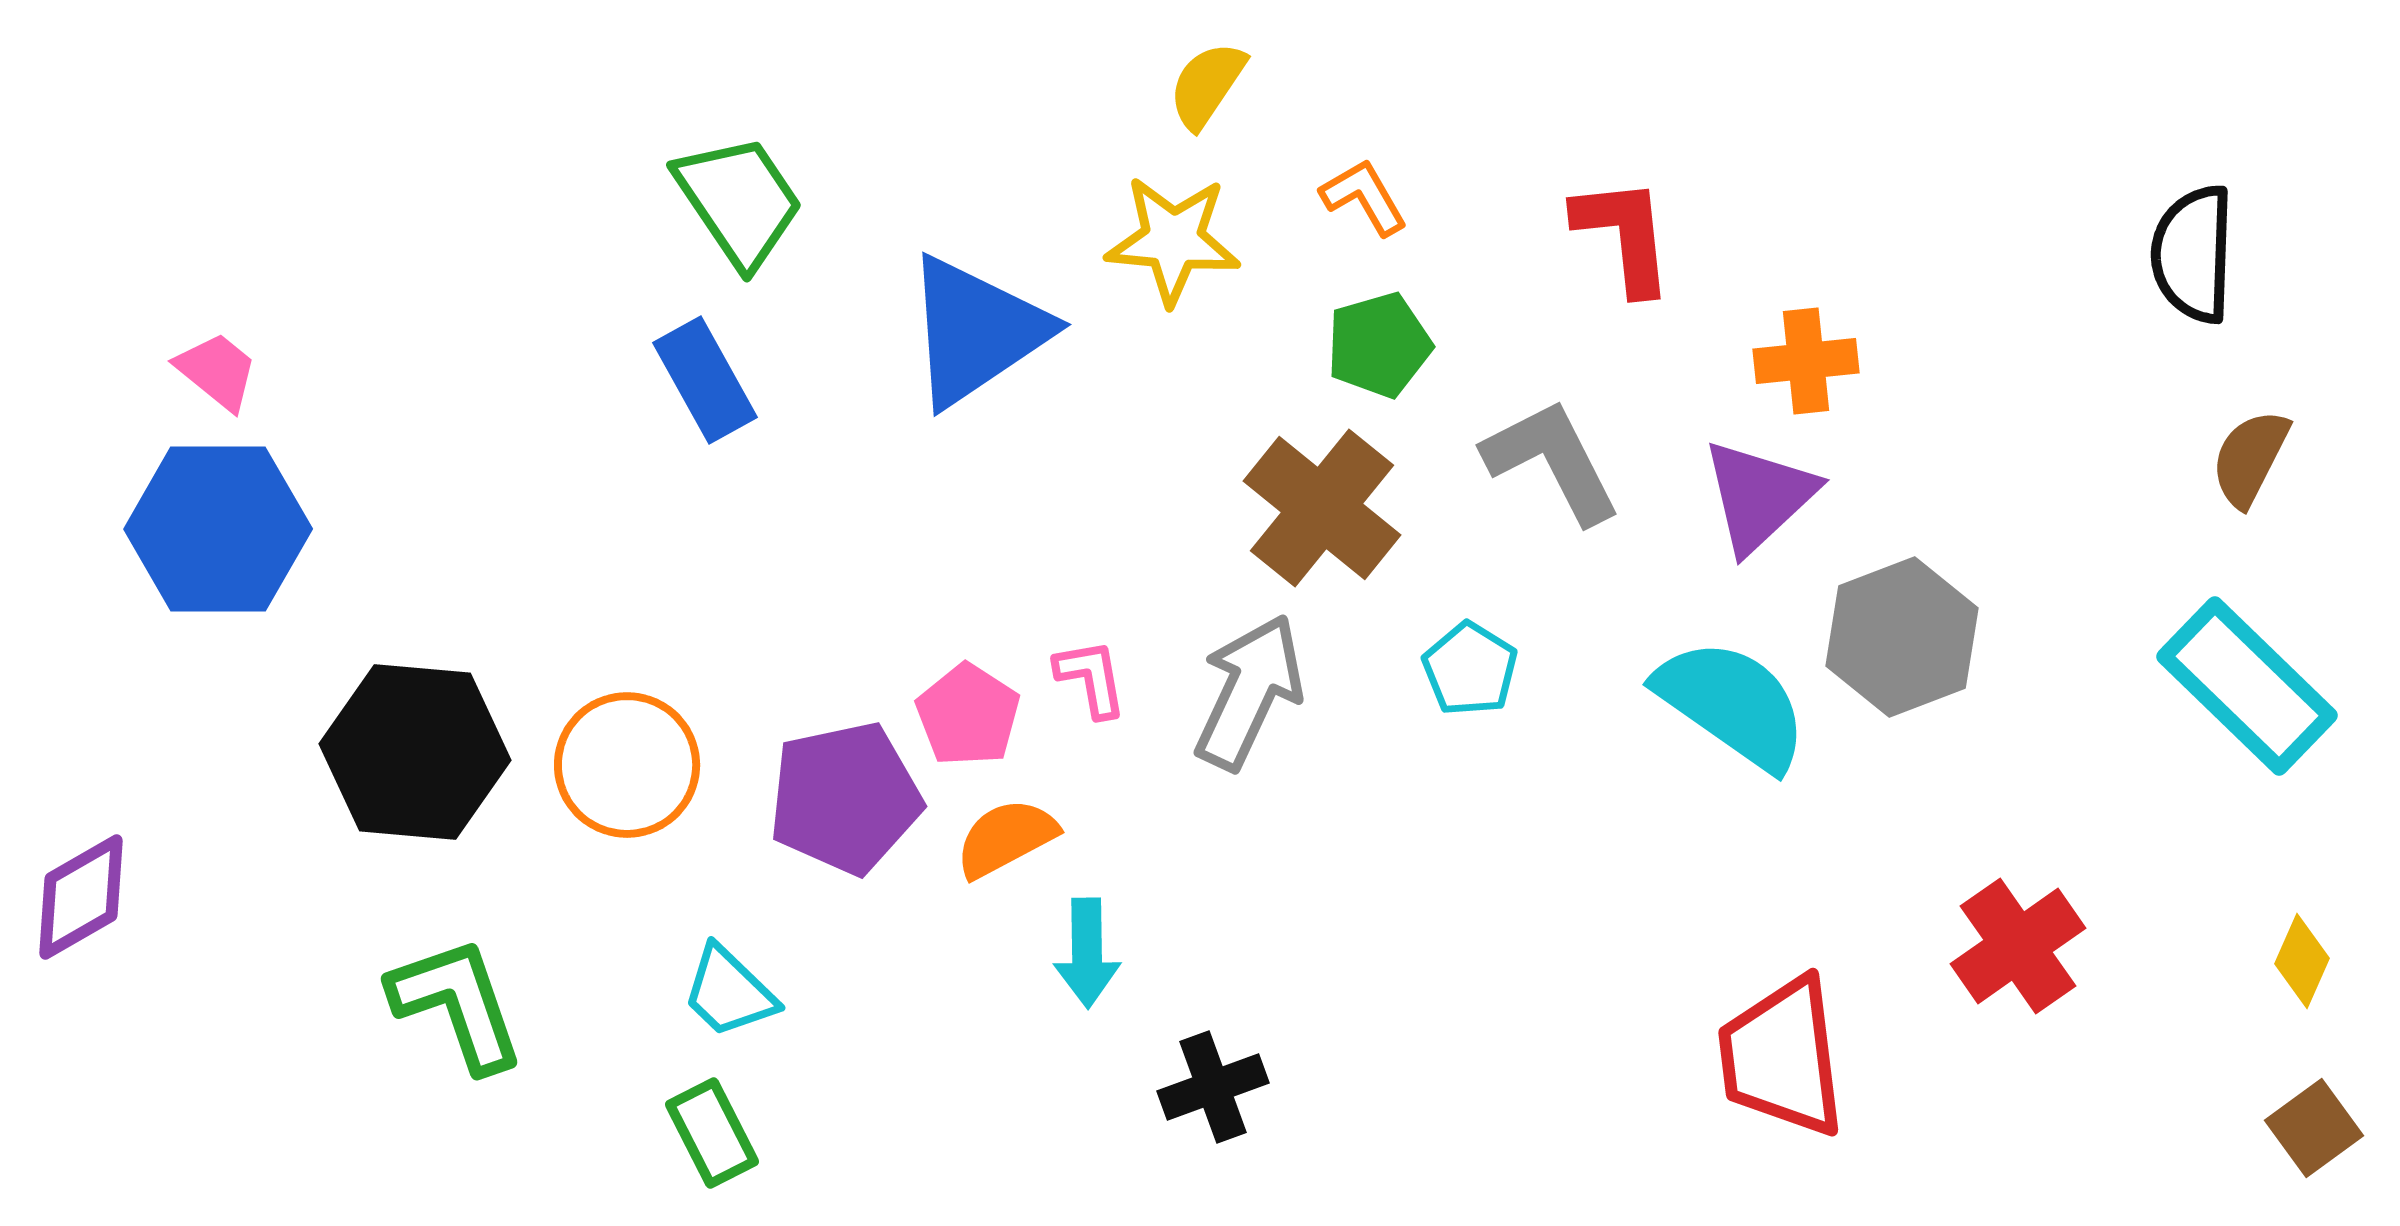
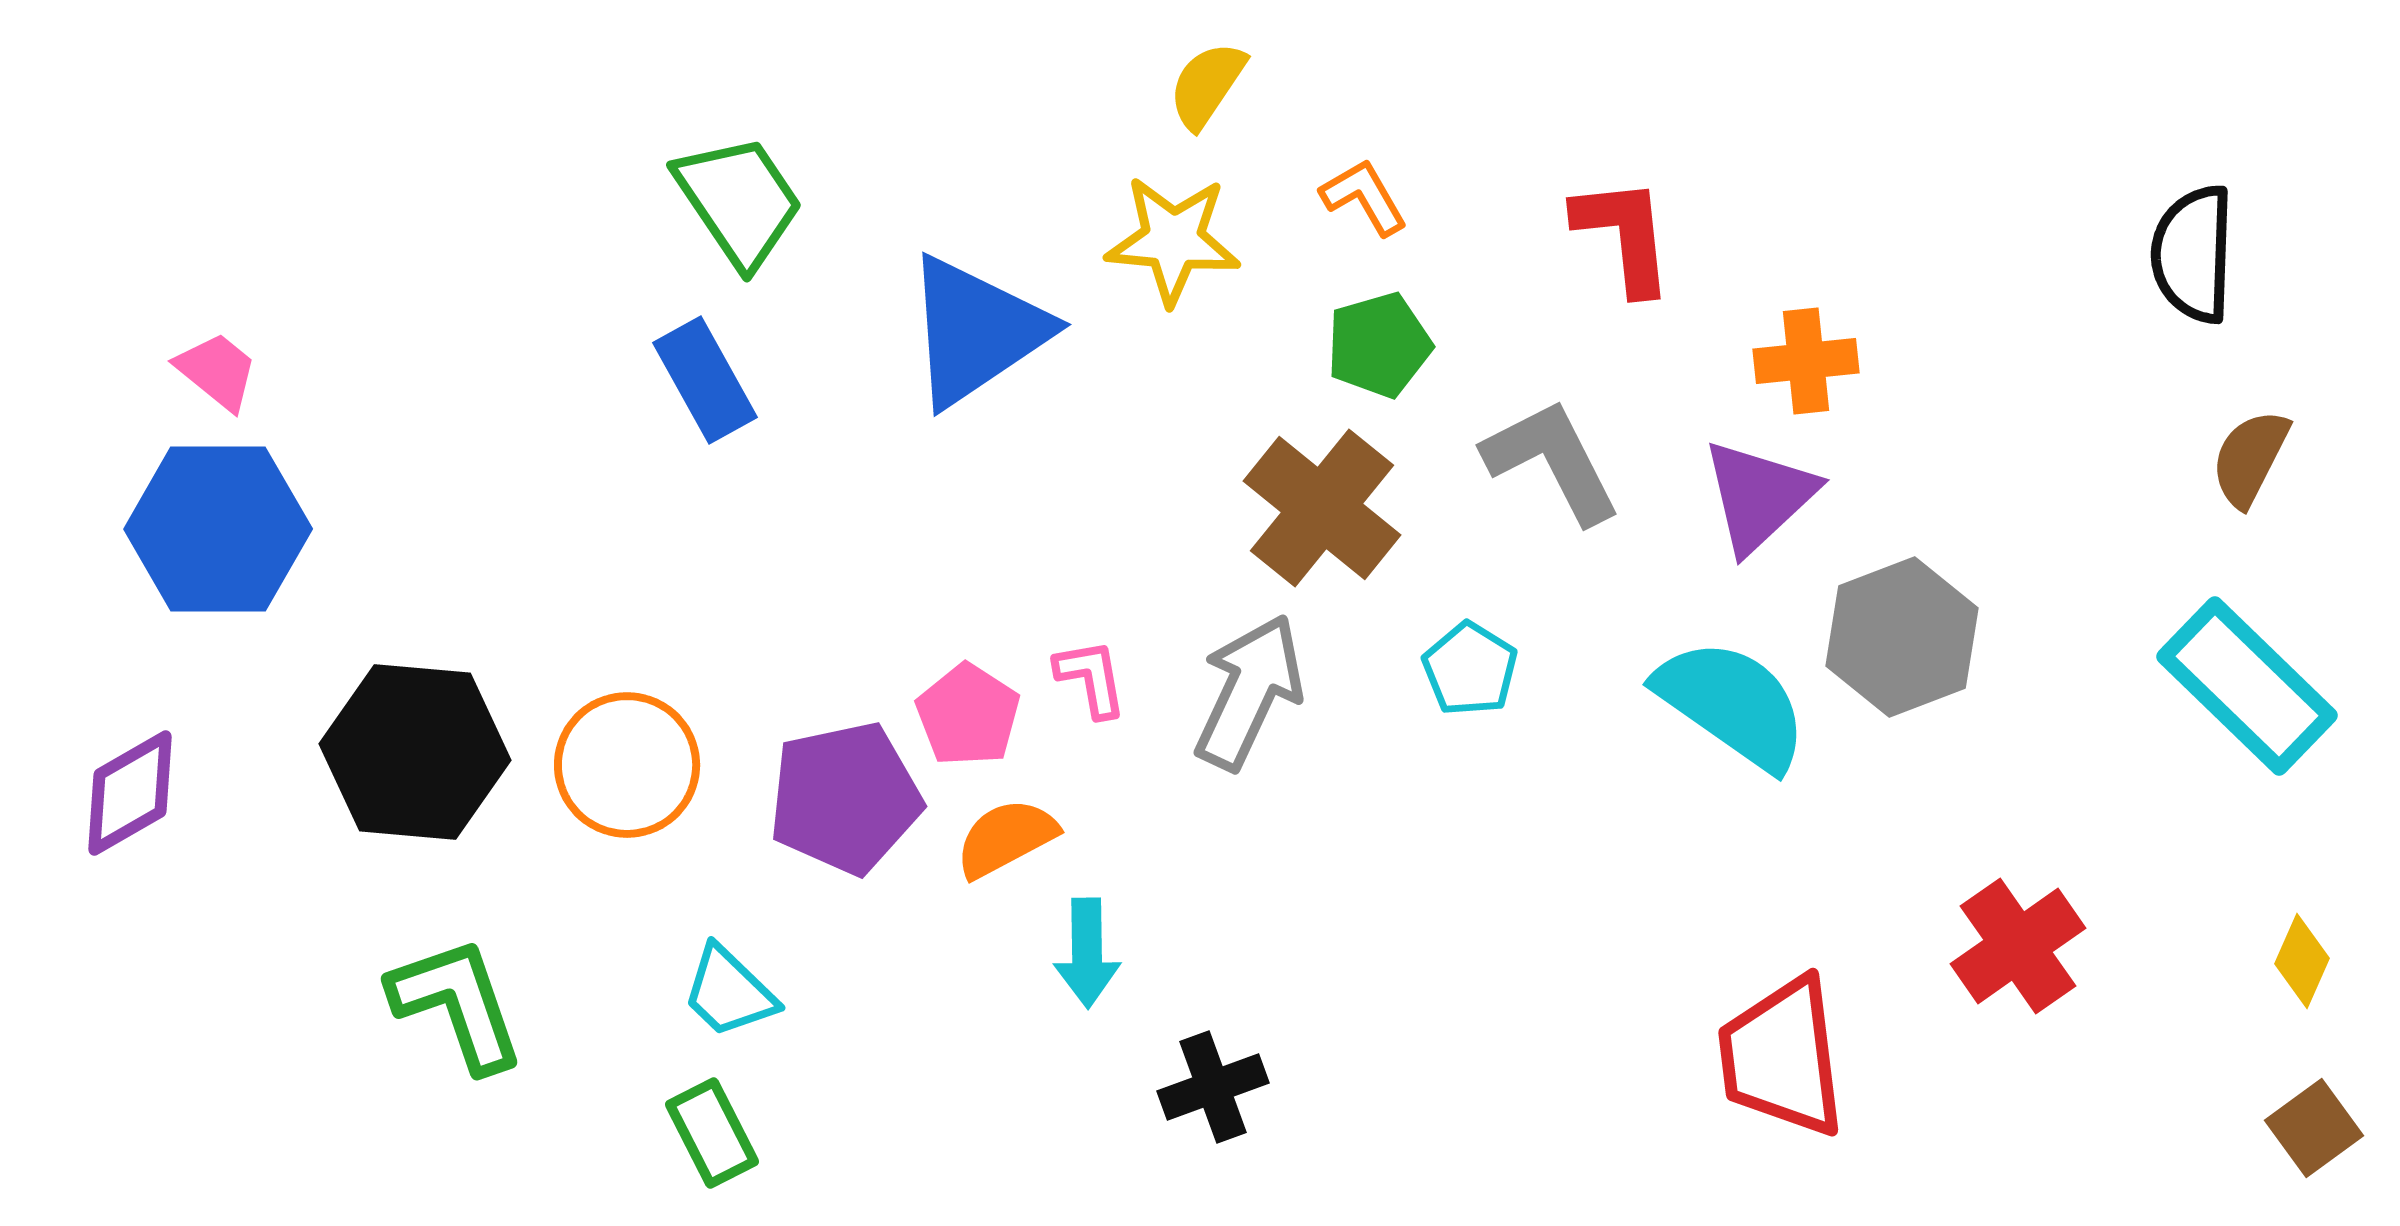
purple diamond: moved 49 px right, 104 px up
